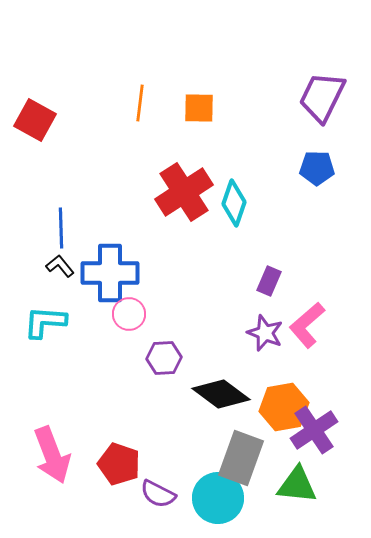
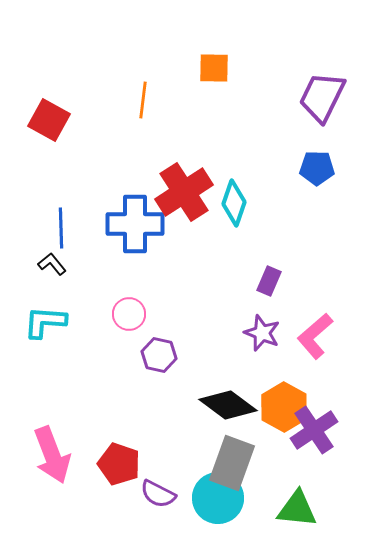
orange line: moved 3 px right, 3 px up
orange square: moved 15 px right, 40 px up
red square: moved 14 px right
black L-shape: moved 8 px left, 2 px up
blue cross: moved 25 px right, 49 px up
pink L-shape: moved 8 px right, 11 px down
purple star: moved 3 px left
purple hexagon: moved 5 px left, 3 px up; rotated 16 degrees clockwise
black diamond: moved 7 px right, 11 px down
orange hexagon: rotated 21 degrees counterclockwise
gray rectangle: moved 9 px left, 5 px down
green triangle: moved 24 px down
